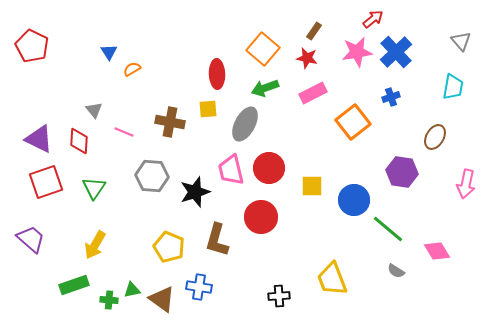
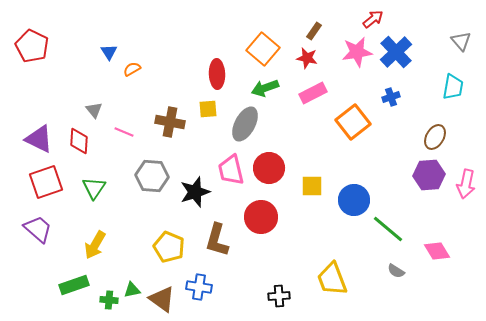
purple hexagon at (402, 172): moved 27 px right, 3 px down; rotated 12 degrees counterclockwise
purple trapezoid at (31, 239): moved 7 px right, 10 px up
